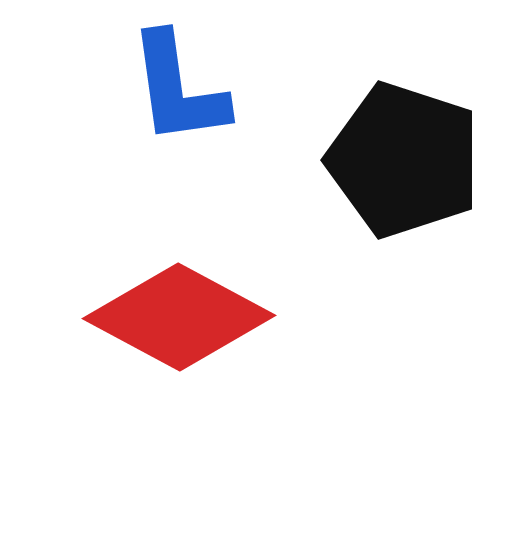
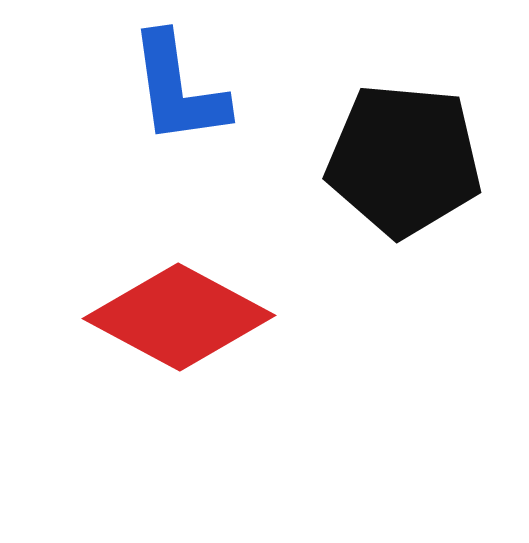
black pentagon: rotated 13 degrees counterclockwise
